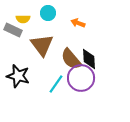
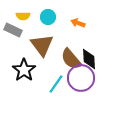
cyan circle: moved 4 px down
yellow semicircle: moved 3 px up
black star: moved 6 px right, 6 px up; rotated 20 degrees clockwise
